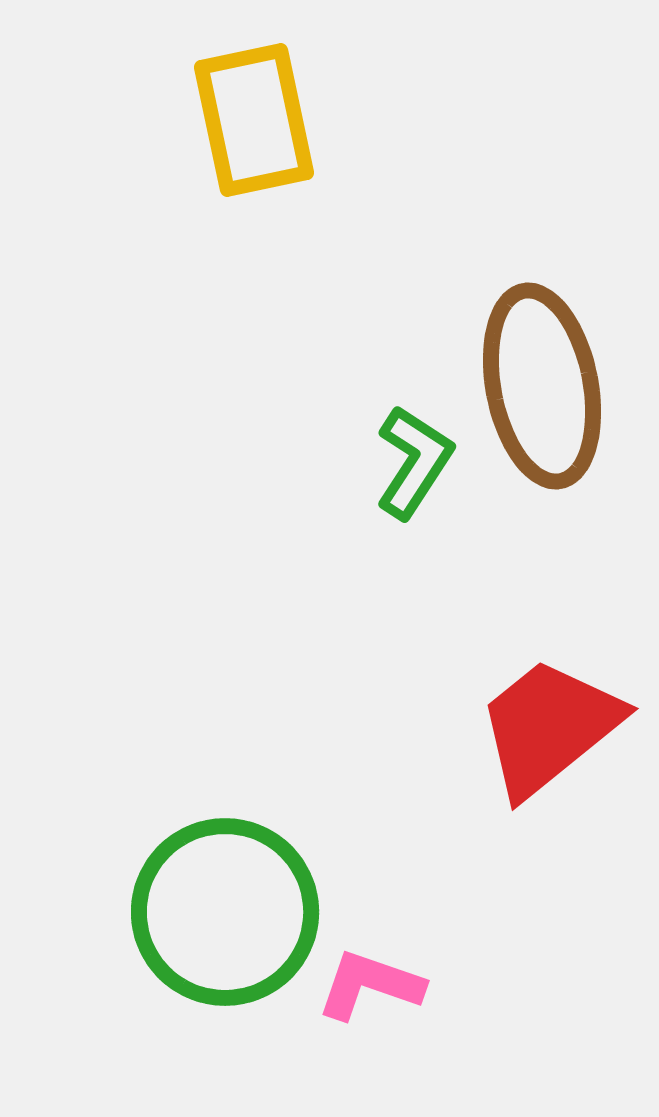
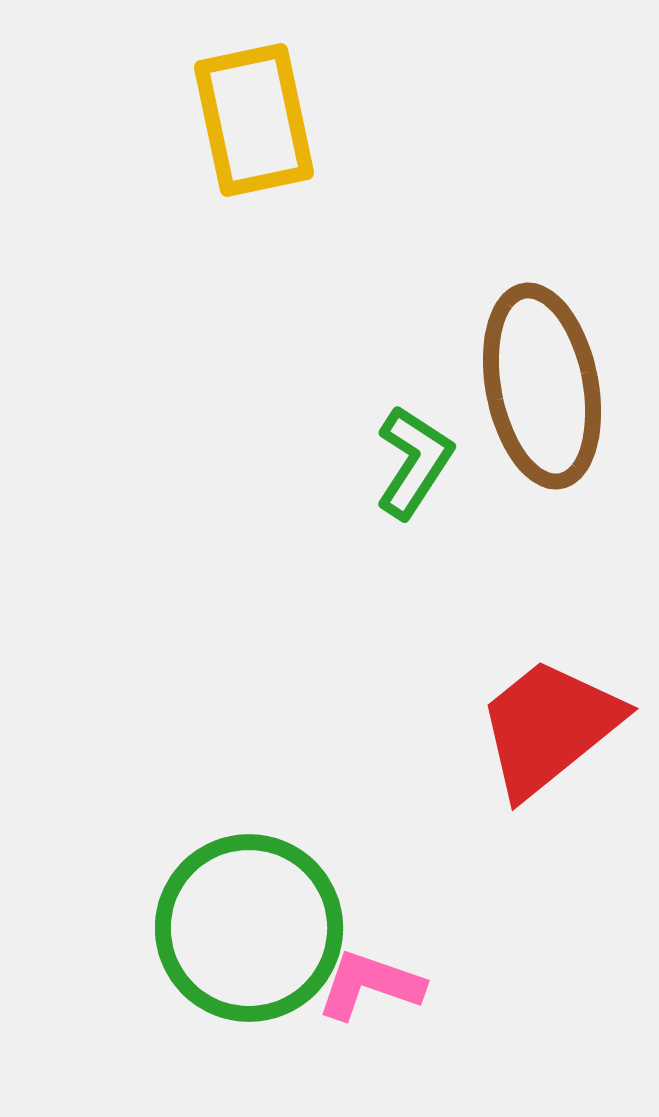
green circle: moved 24 px right, 16 px down
